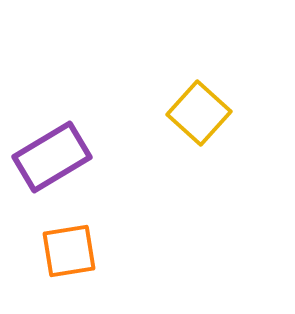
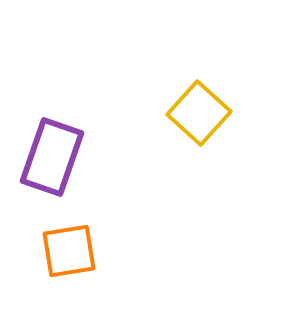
purple rectangle: rotated 40 degrees counterclockwise
